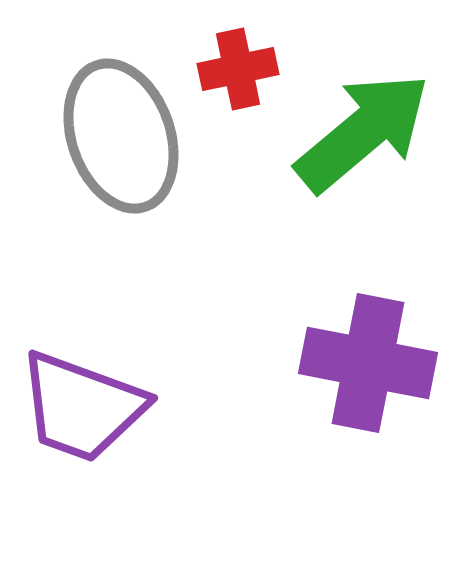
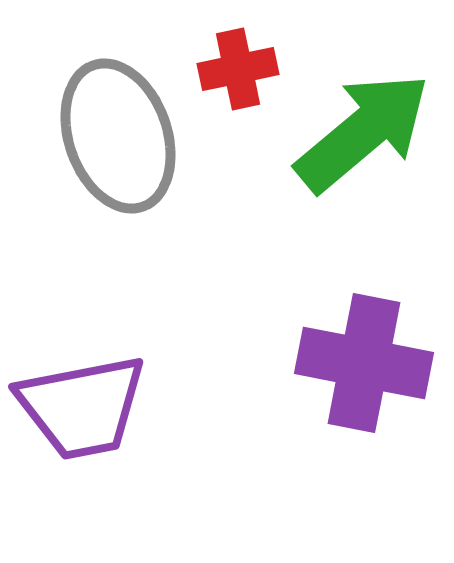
gray ellipse: moved 3 px left
purple cross: moved 4 px left
purple trapezoid: rotated 31 degrees counterclockwise
